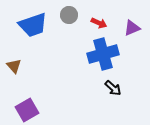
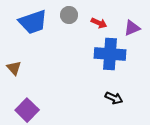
blue trapezoid: moved 3 px up
blue cross: moved 7 px right; rotated 20 degrees clockwise
brown triangle: moved 2 px down
black arrow: moved 1 px right, 10 px down; rotated 18 degrees counterclockwise
purple square: rotated 15 degrees counterclockwise
